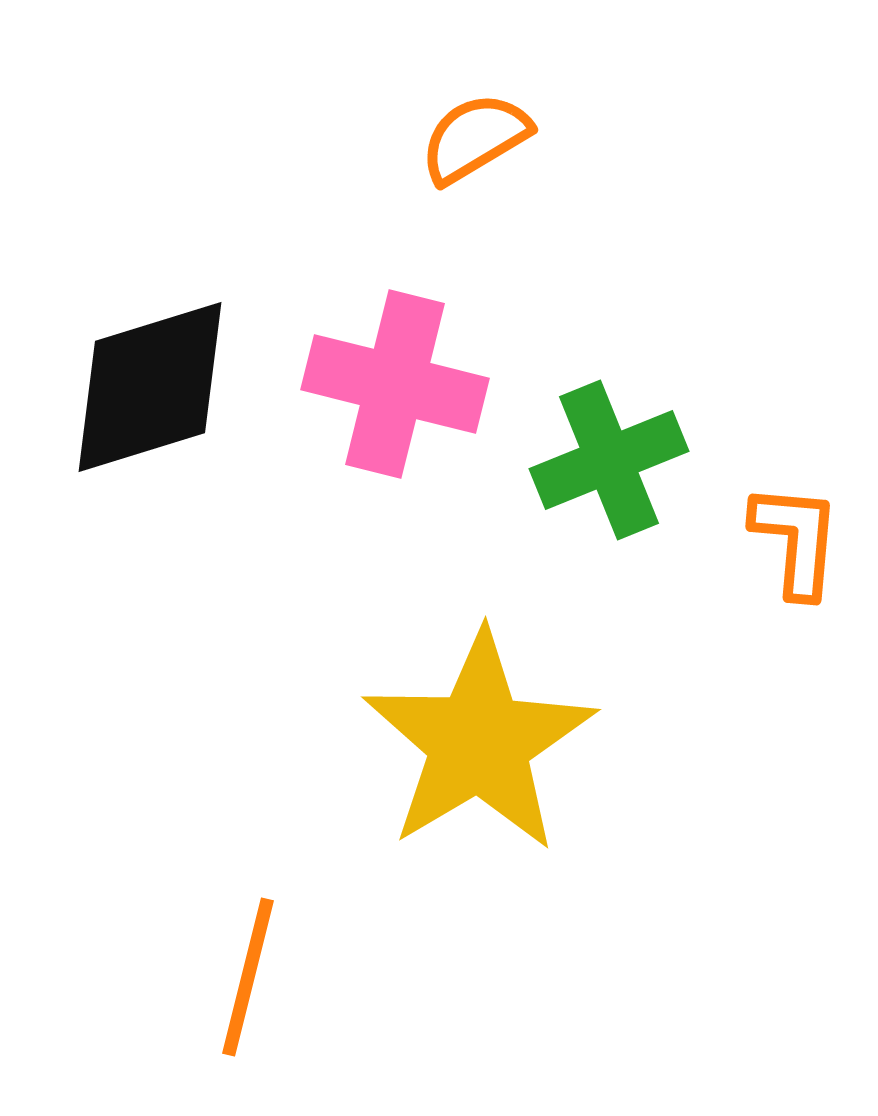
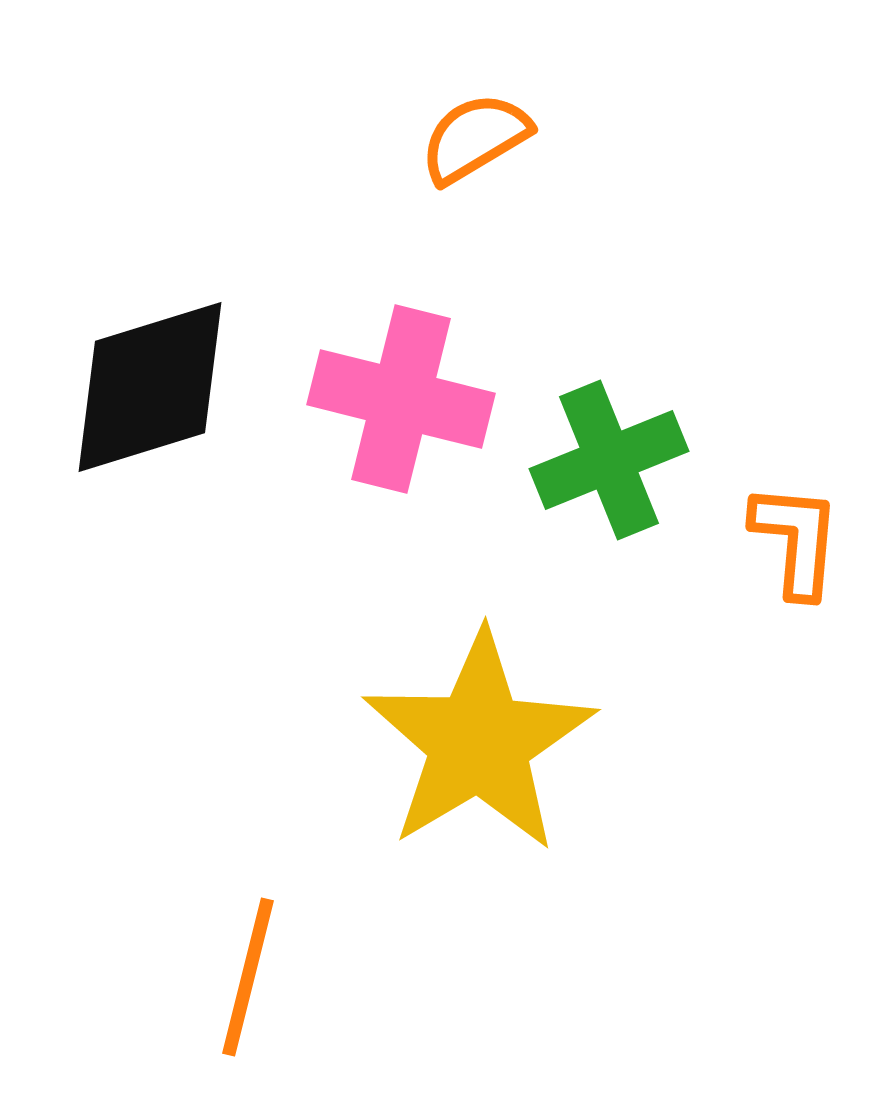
pink cross: moved 6 px right, 15 px down
